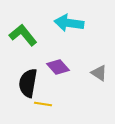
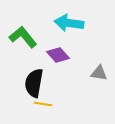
green L-shape: moved 2 px down
purple diamond: moved 12 px up
gray triangle: rotated 24 degrees counterclockwise
black semicircle: moved 6 px right
